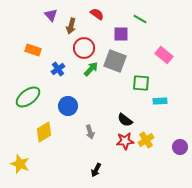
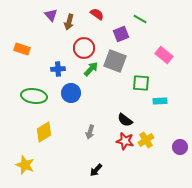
brown arrow: moved 2 px left, 4 px up
purple square: rotated 21 degrees counterclockwise
orange rectangle: moved 11 px left, 1 px up
blue cross: rotated 32 degrees clockwise
green ellipse: moved 6 px right, 1 px up; rotated 45 degrees clockwise
blue circle: moved 3 px right, 13 px up
gray arrow: rotated 32 degrees clockwise
red star: rotated 18 degrees clockwise
yellow star: moved 5 px right, 1 px down
black arrow: rotated 16 degrees clockwise
